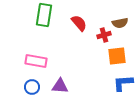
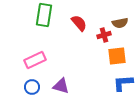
pink rectangle: moved 1 px left, 1 px up; rotated 35 degrees counterclockwise
purple triangle: moved 1 px right; rotated 12 degrees clockwise
